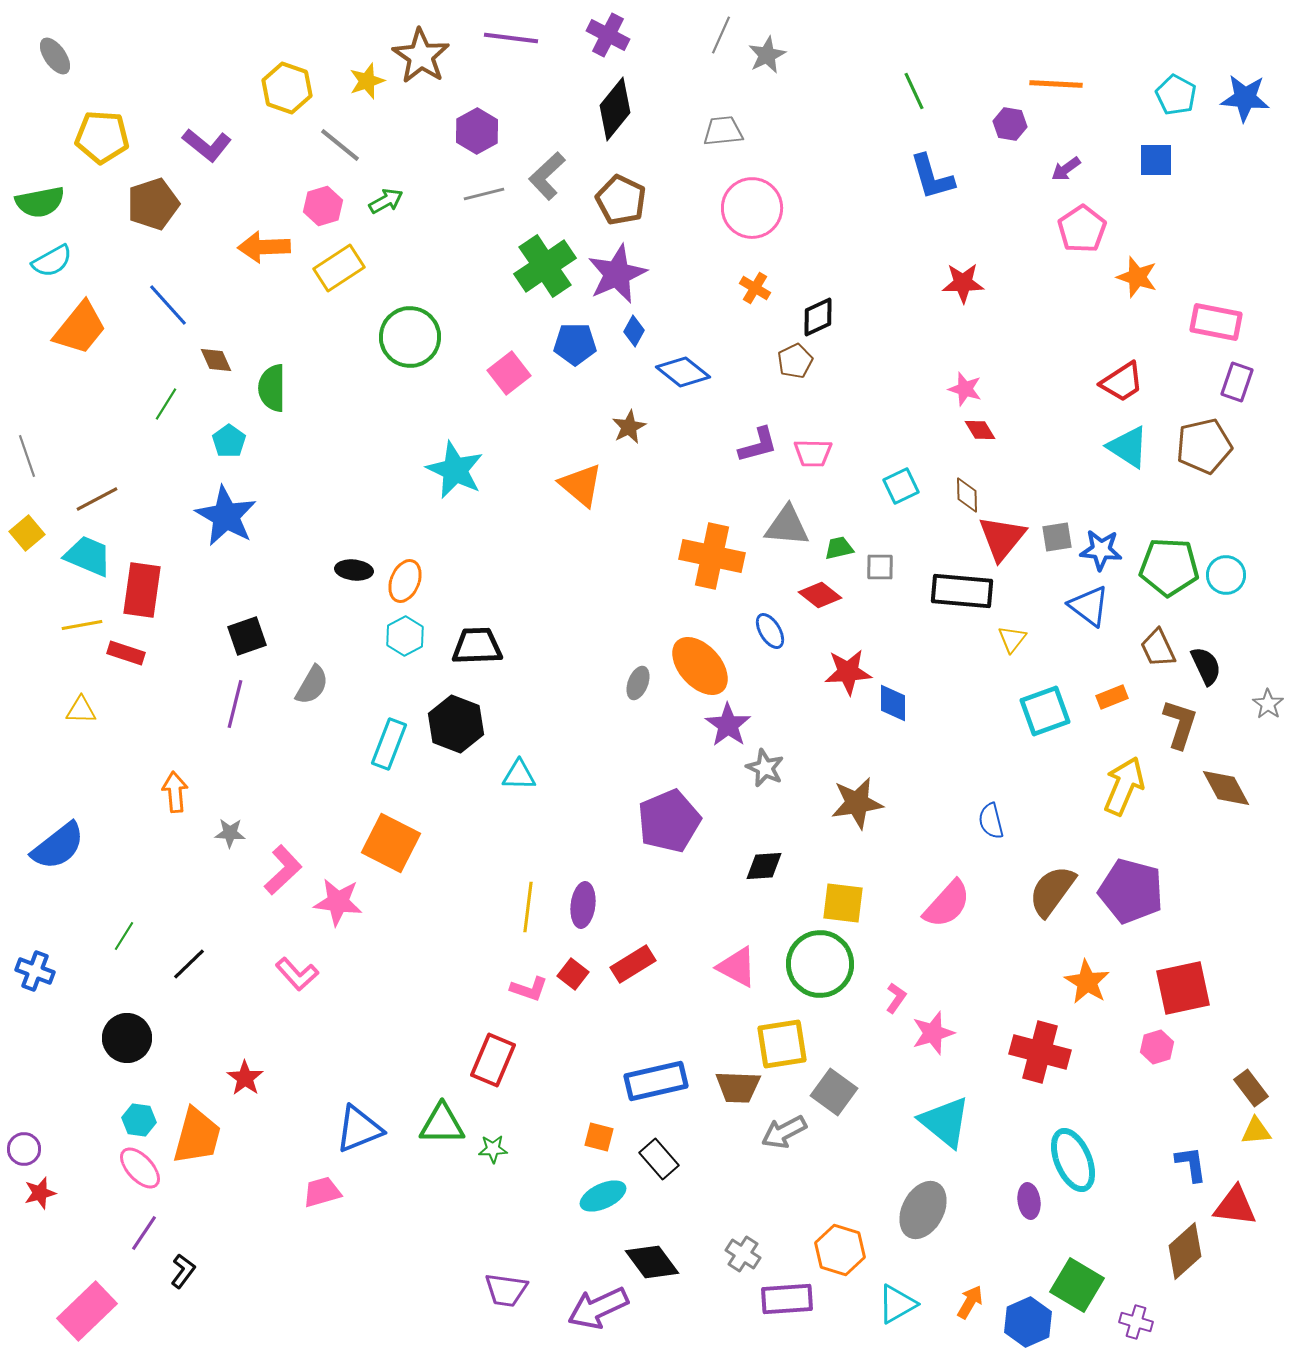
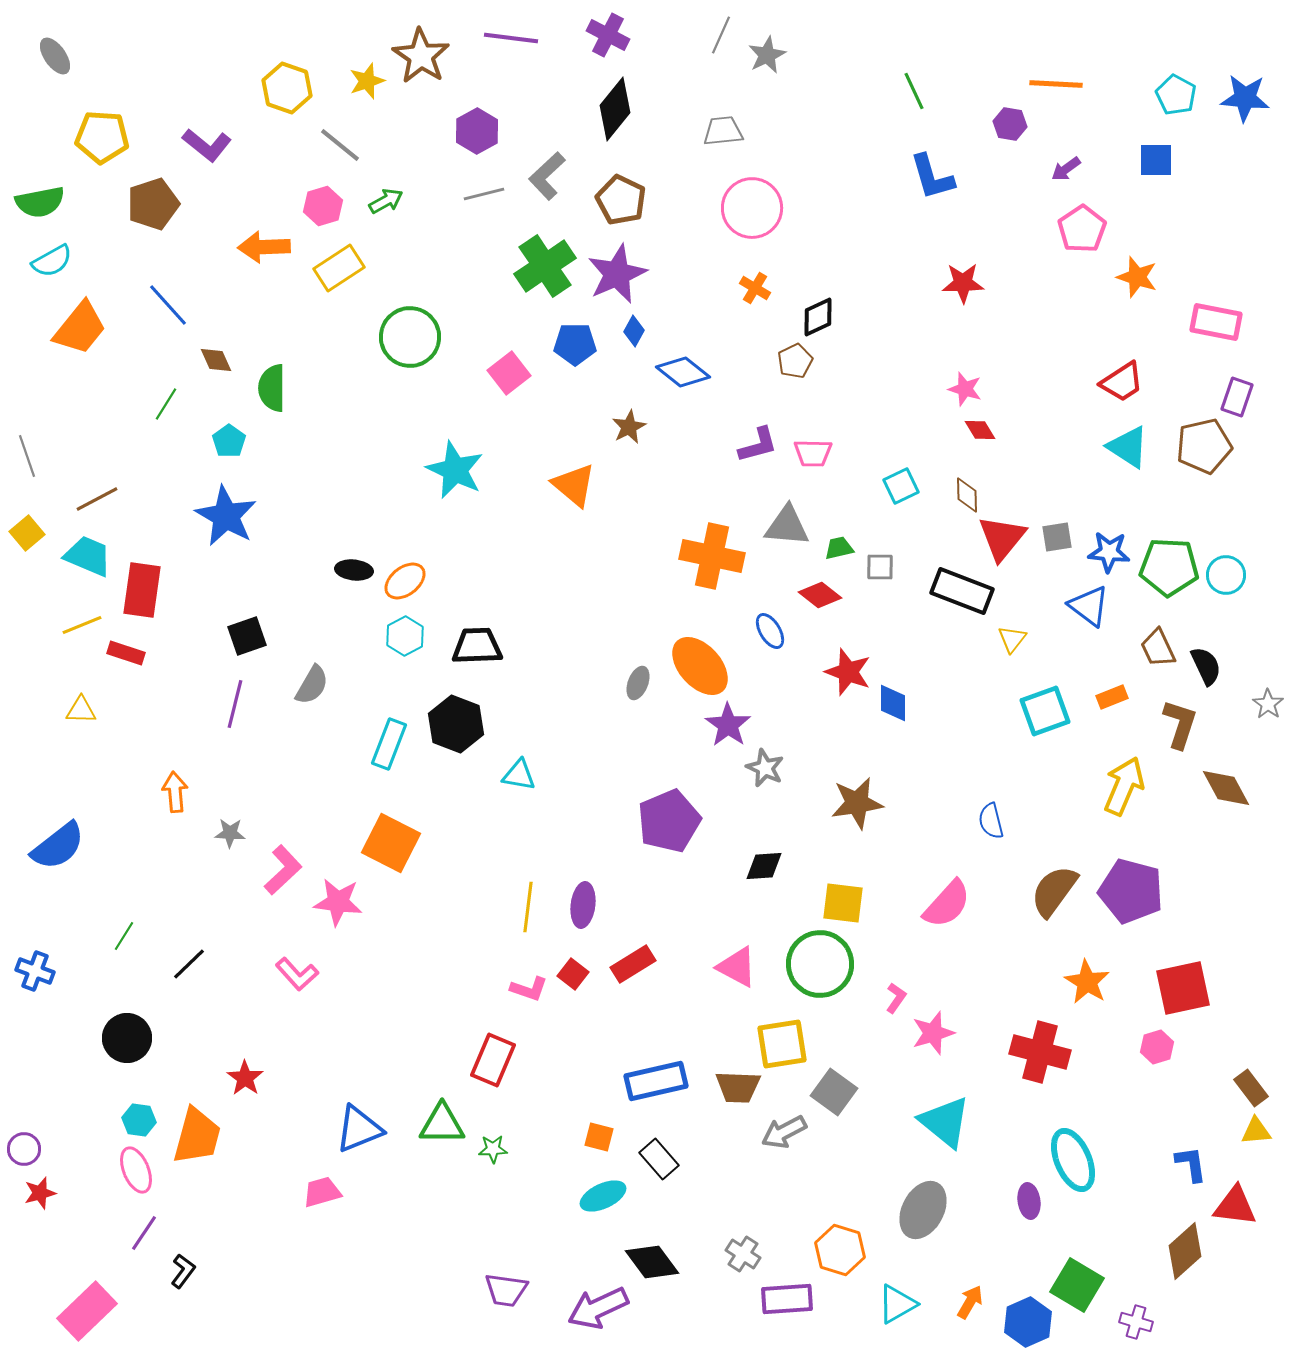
purple rectangle at (1237, 382): moved 15 px down
orange triangle at (581, 485): moved 7 px left
blue star at (1101, 550): moved 8 px right, 2 px down
orange ellipse at (405, 581): rotated 30 degrees clockwise
black rectangle at (962, 591): rotated 16 degrees clockwise
yellow line at (82, 625): rotated 12 degrees counterclockwise
red star at (848, 672): rotated 24 degrees clockwise
cyan triangle at (519, 775): rotated 9 degrees clockwise
brown semicircle at (1052, 891): moved 2 px right
pink ellipse at (140, 1168): moved 4 px left, 2 px down; rotated 21 degrees clockwise
